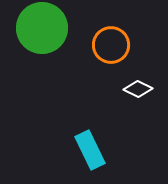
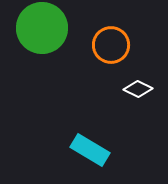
cyan rectangle: rotated 33 degrees counterclockwise
